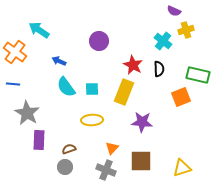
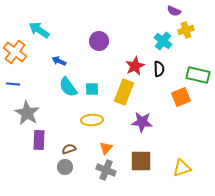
red star: moved 2 px right, 1 px down; rotated 18 degrees clockwise
cyan semicircle: moved 2 px right
orange triangle: moved 6 px left
